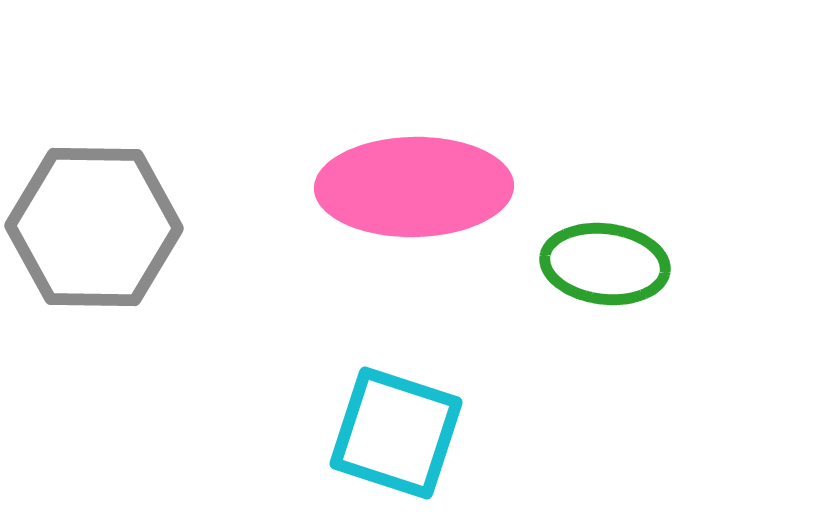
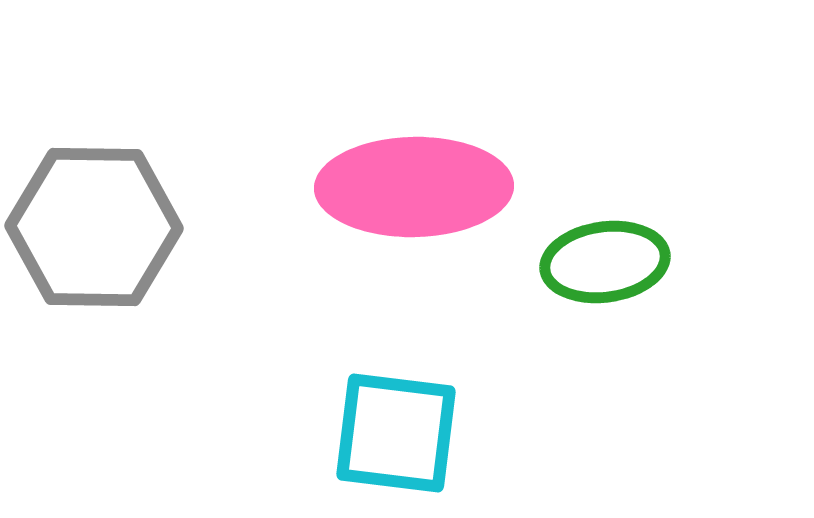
green ellipse: moved 2 px up; rotated 15 degrees counterclockwise
cyan square: rotated 11 degrees counterclockwise
